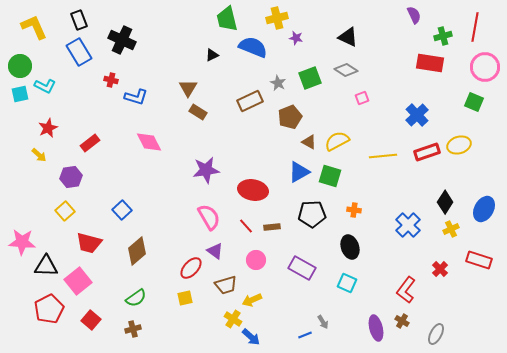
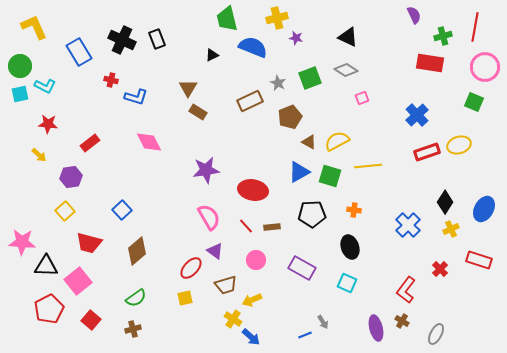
black rectangle at (79, 20): moved 78 px right, 19 px down
red star at (48, 128): moved 4 px up; rotated 30 degrees clockwise
yellow line at (383, 156): moved 15 px left, 10 px down
